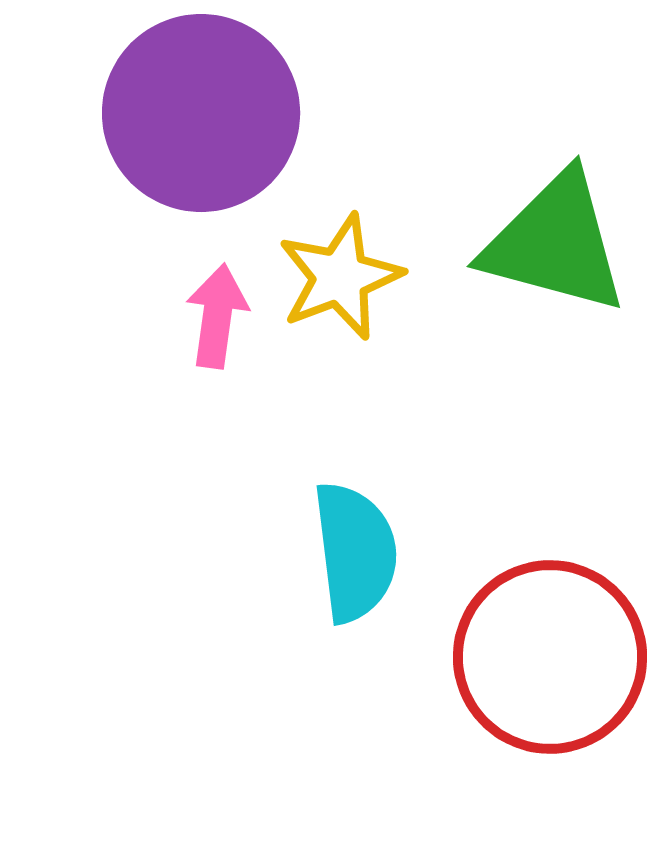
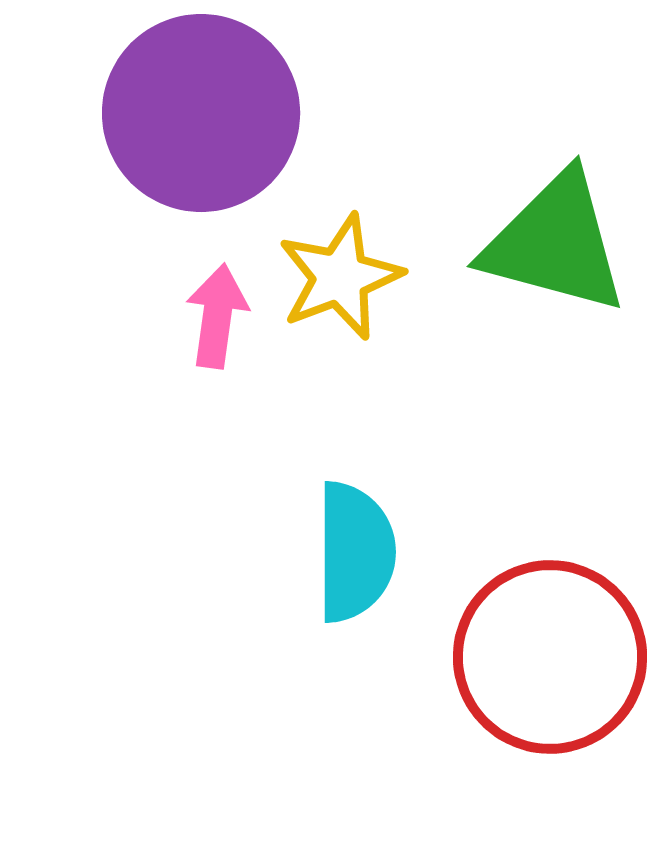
cyan semicircle: rotated 7 degrees clockwise
